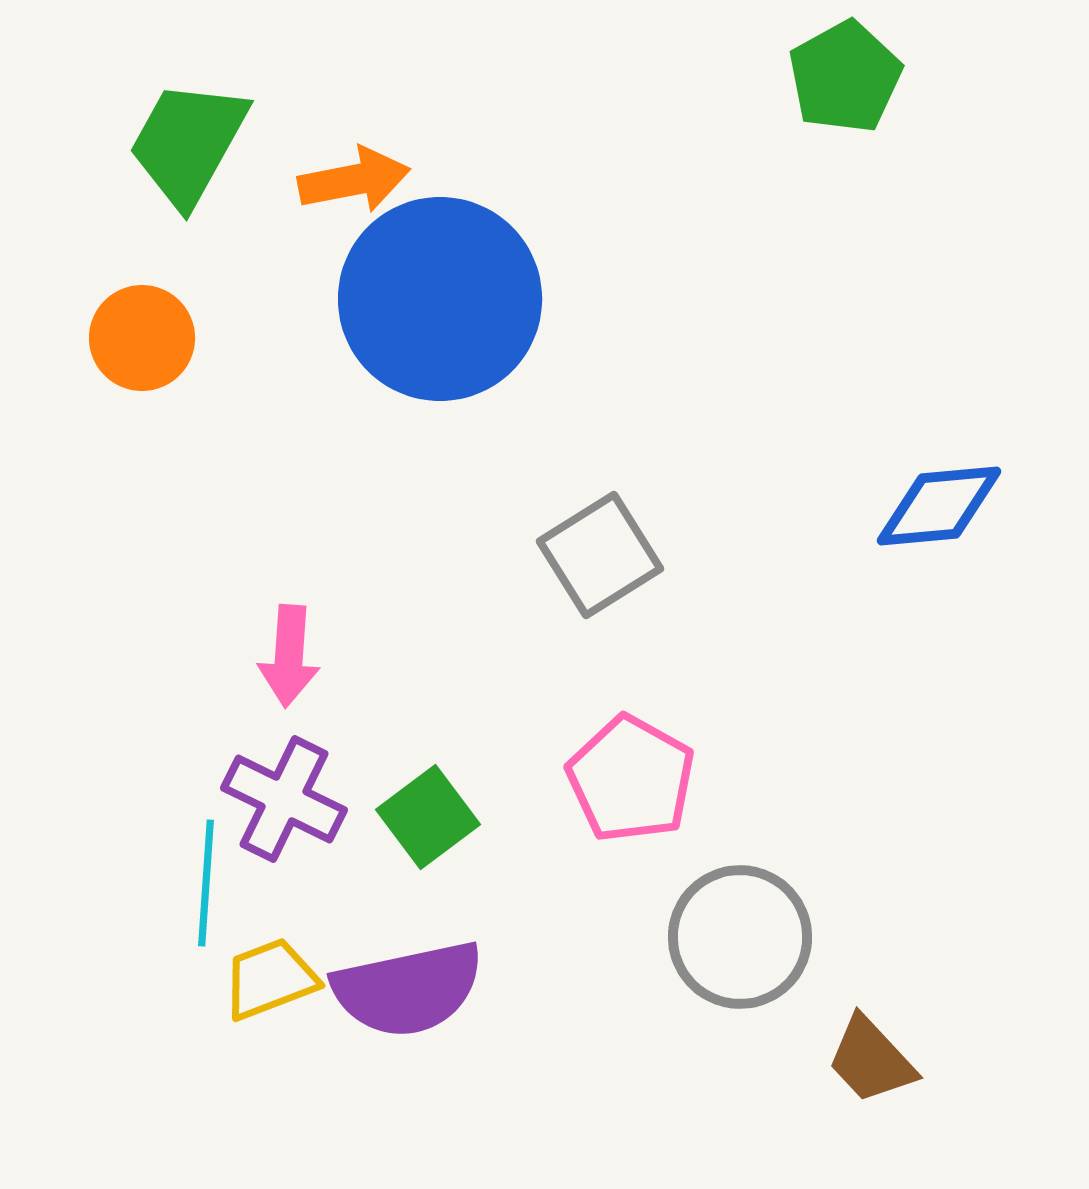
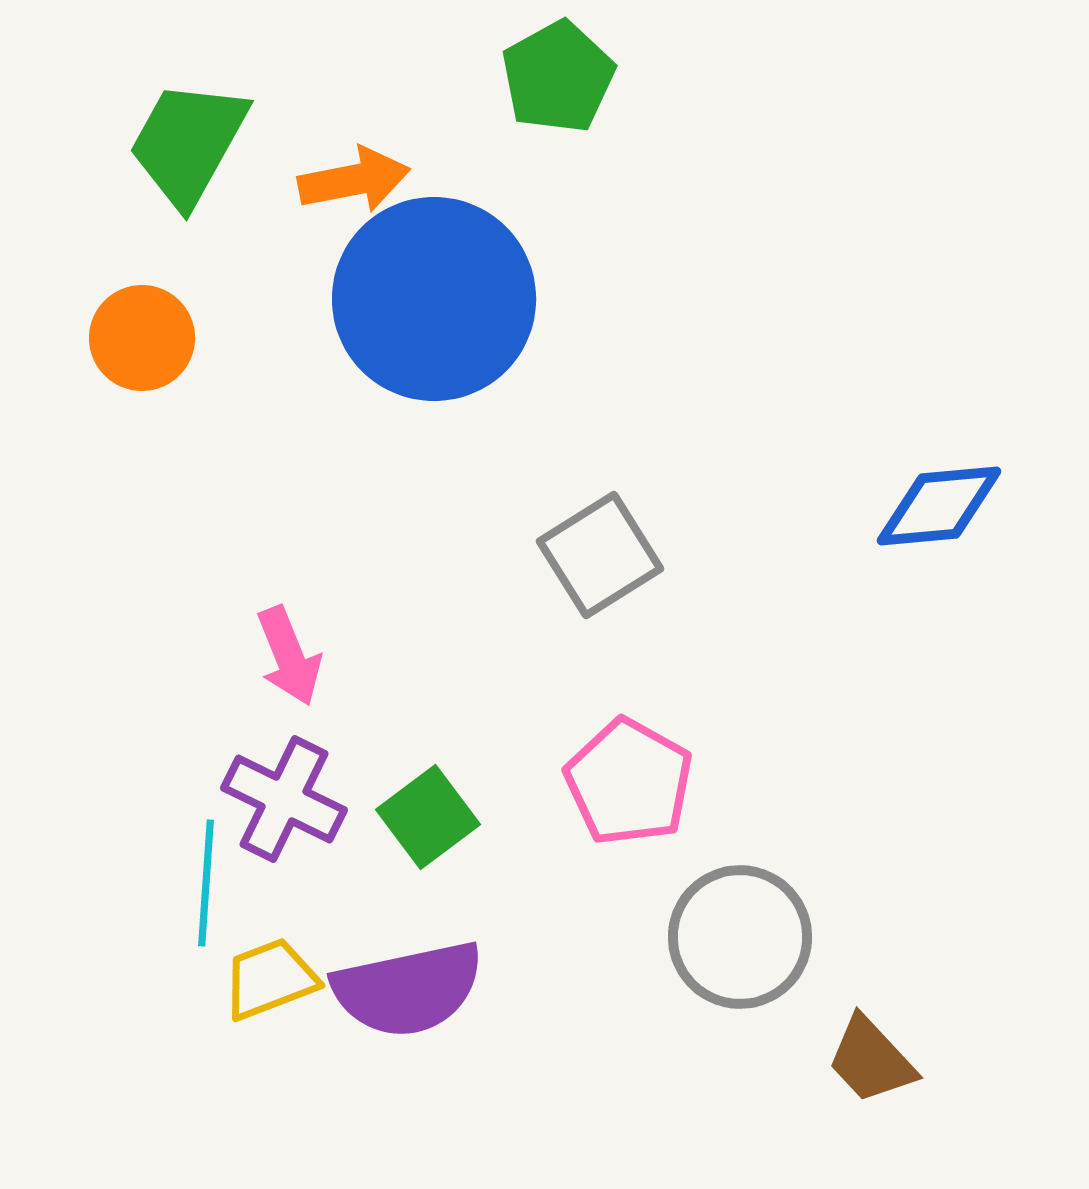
green pentagon: moved 287 px left
blue circle: moved 6 px left
pink arrow: rotated 26 degrees counterclockwise
pink pentagon: moved 2 px left, 3 px down
